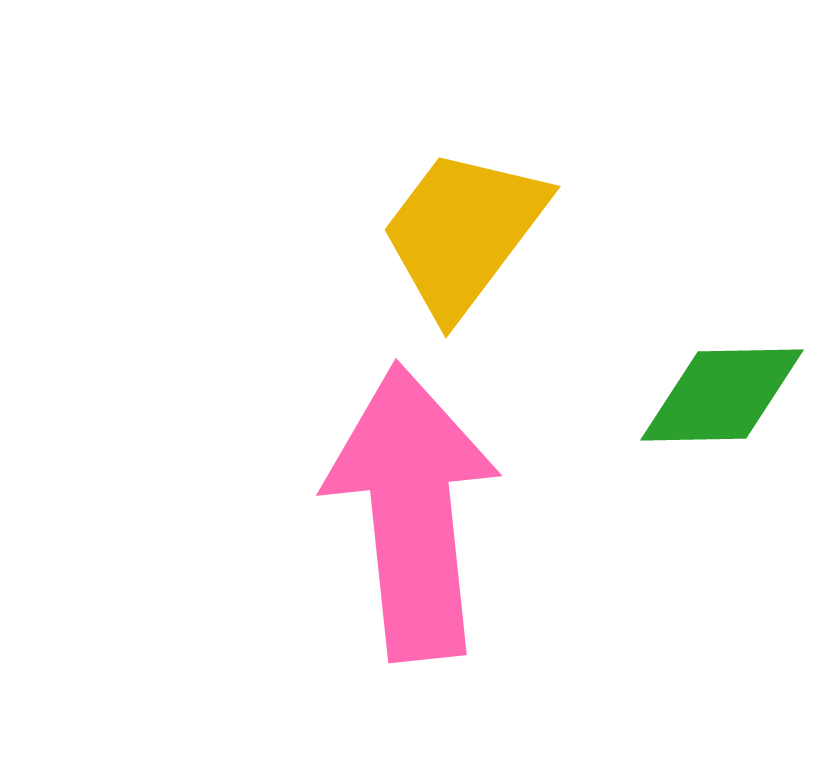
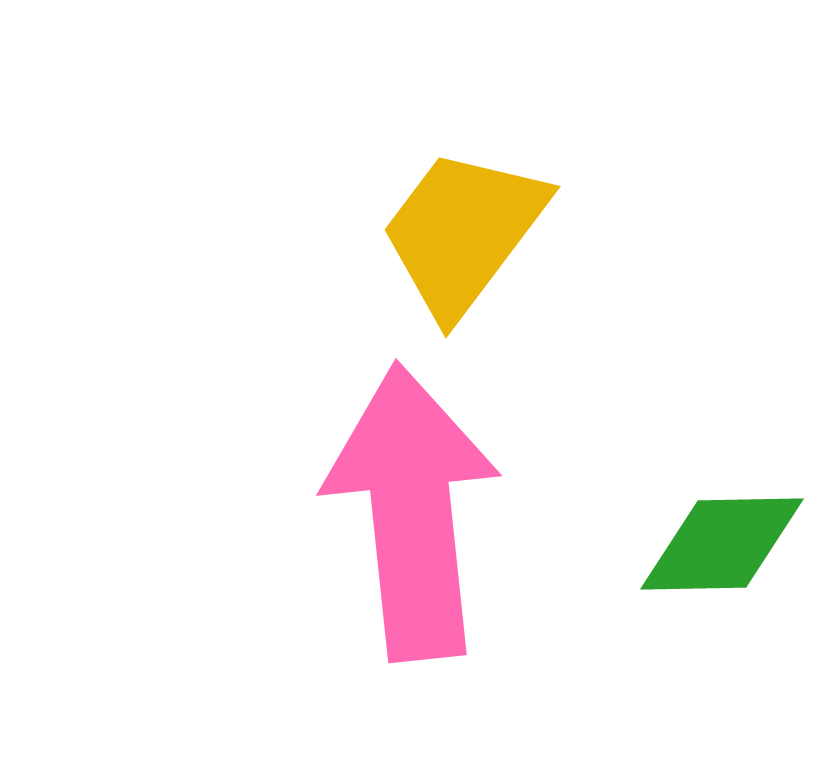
green diamond: moved 149 px down
